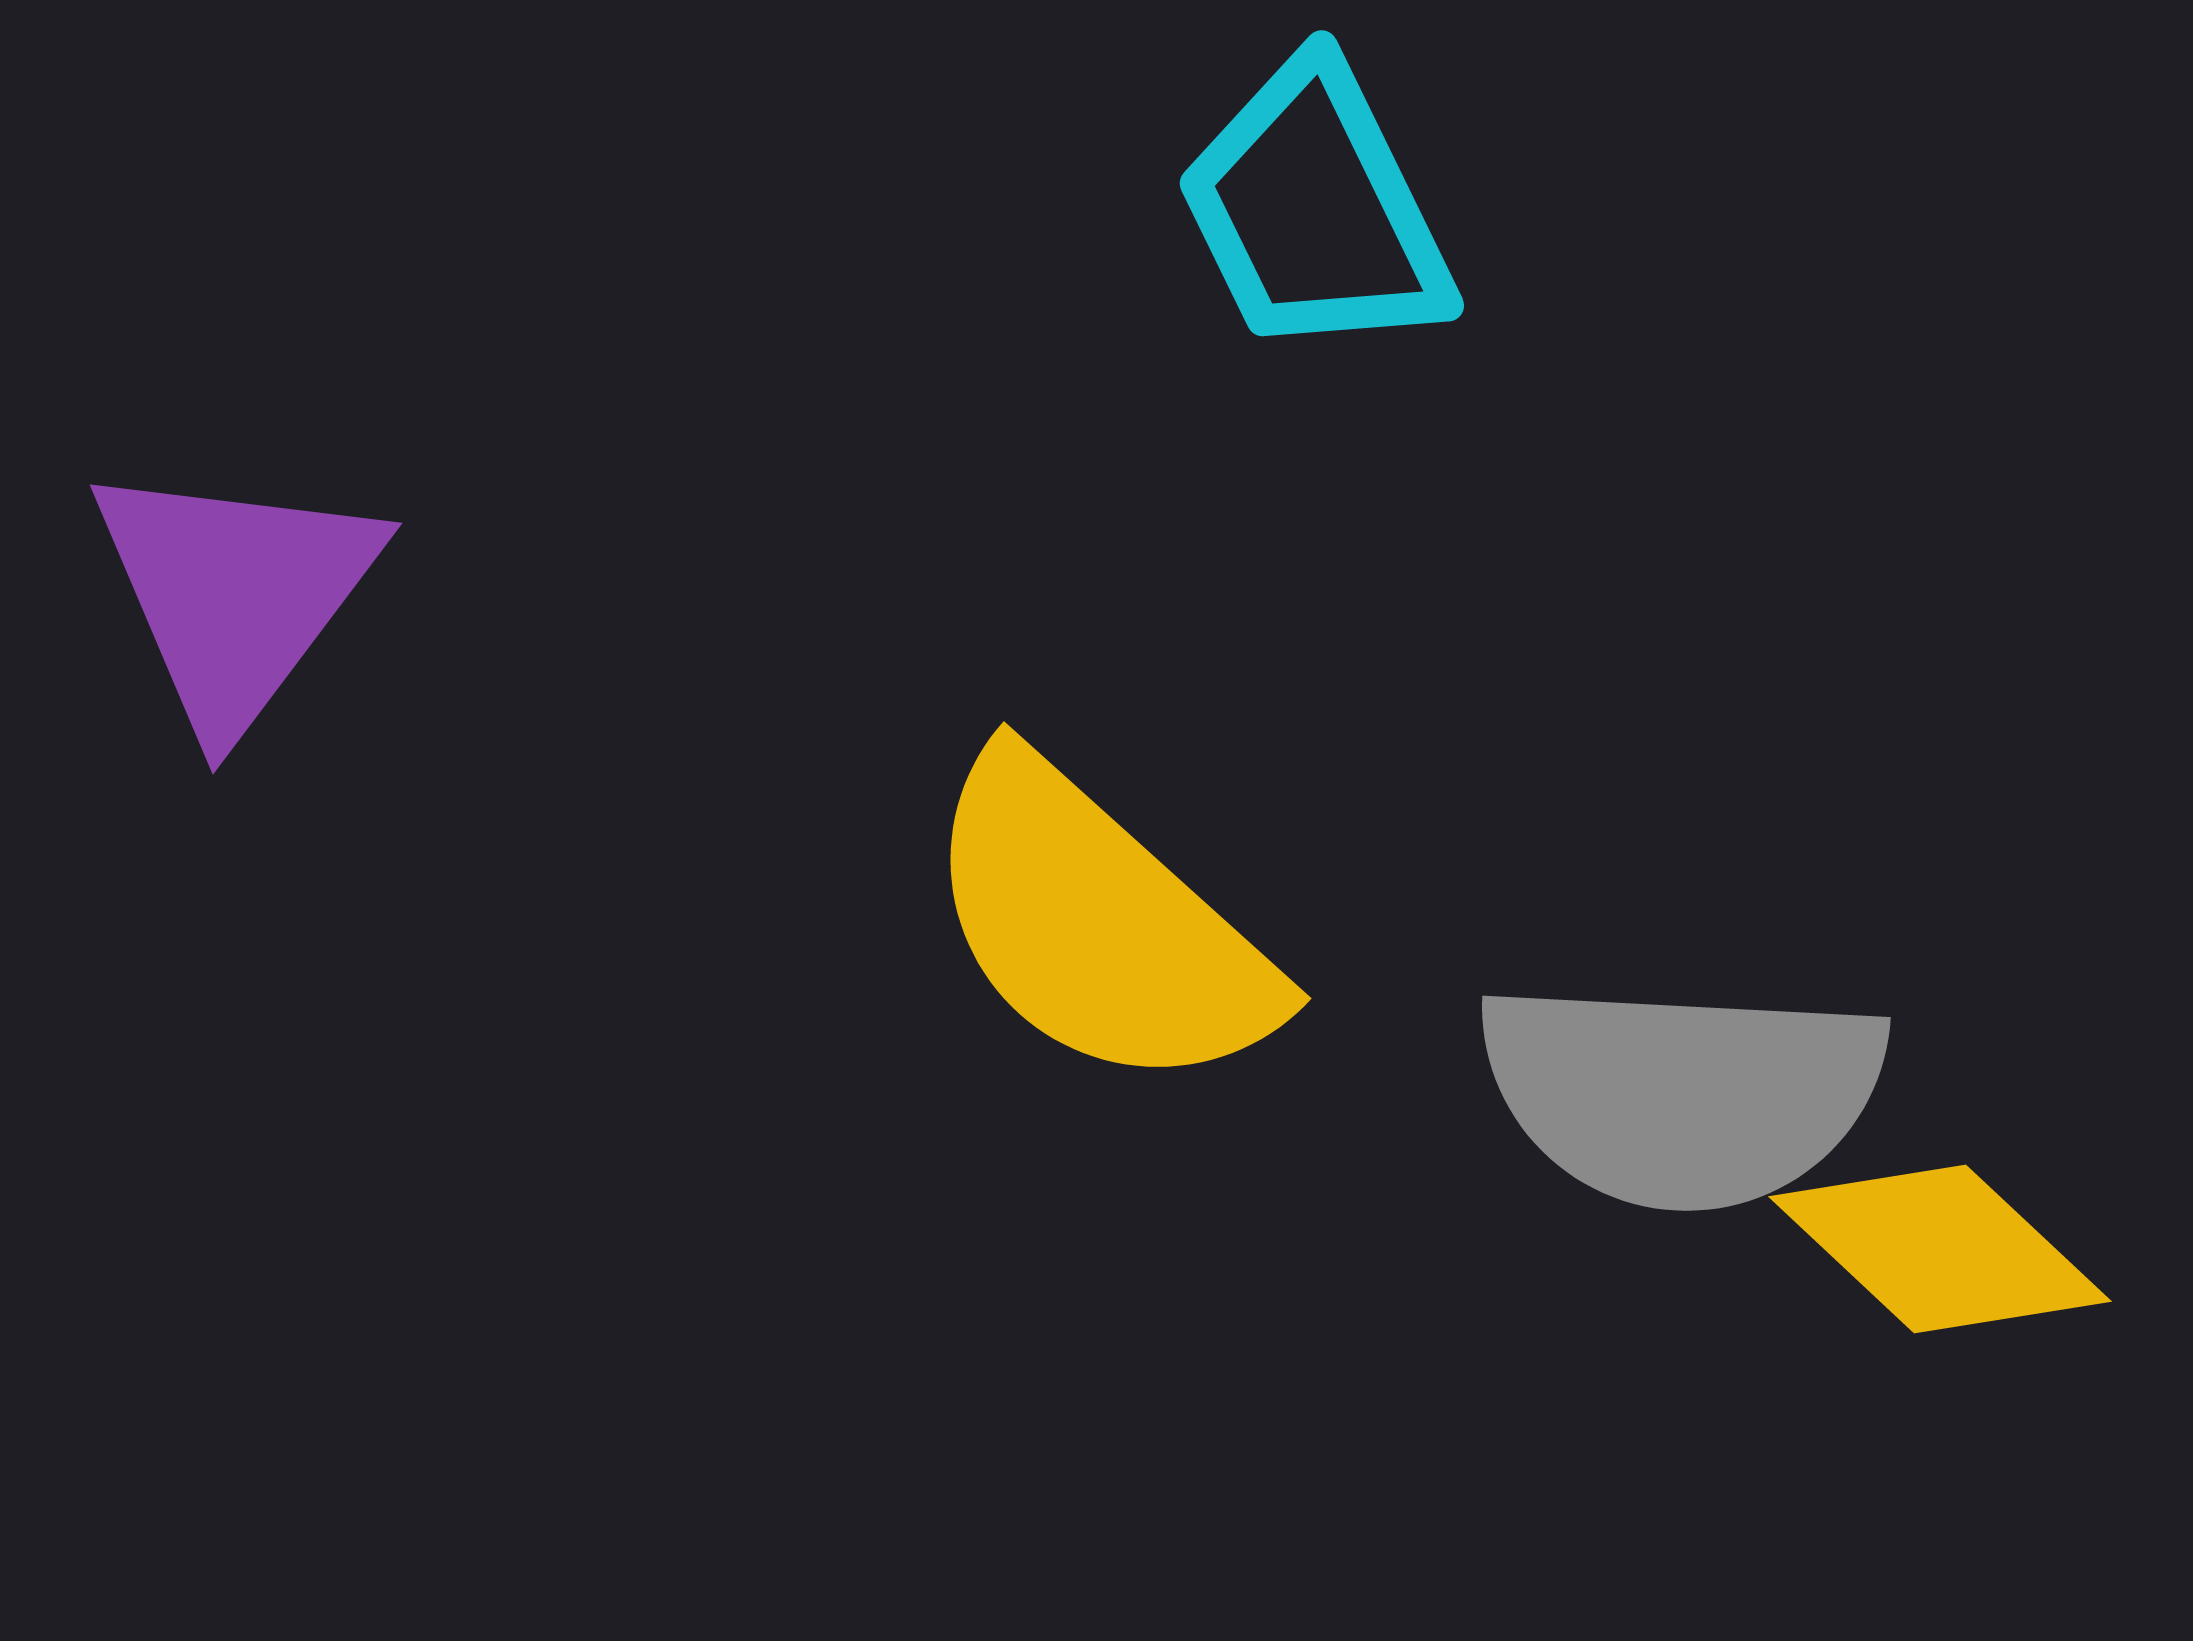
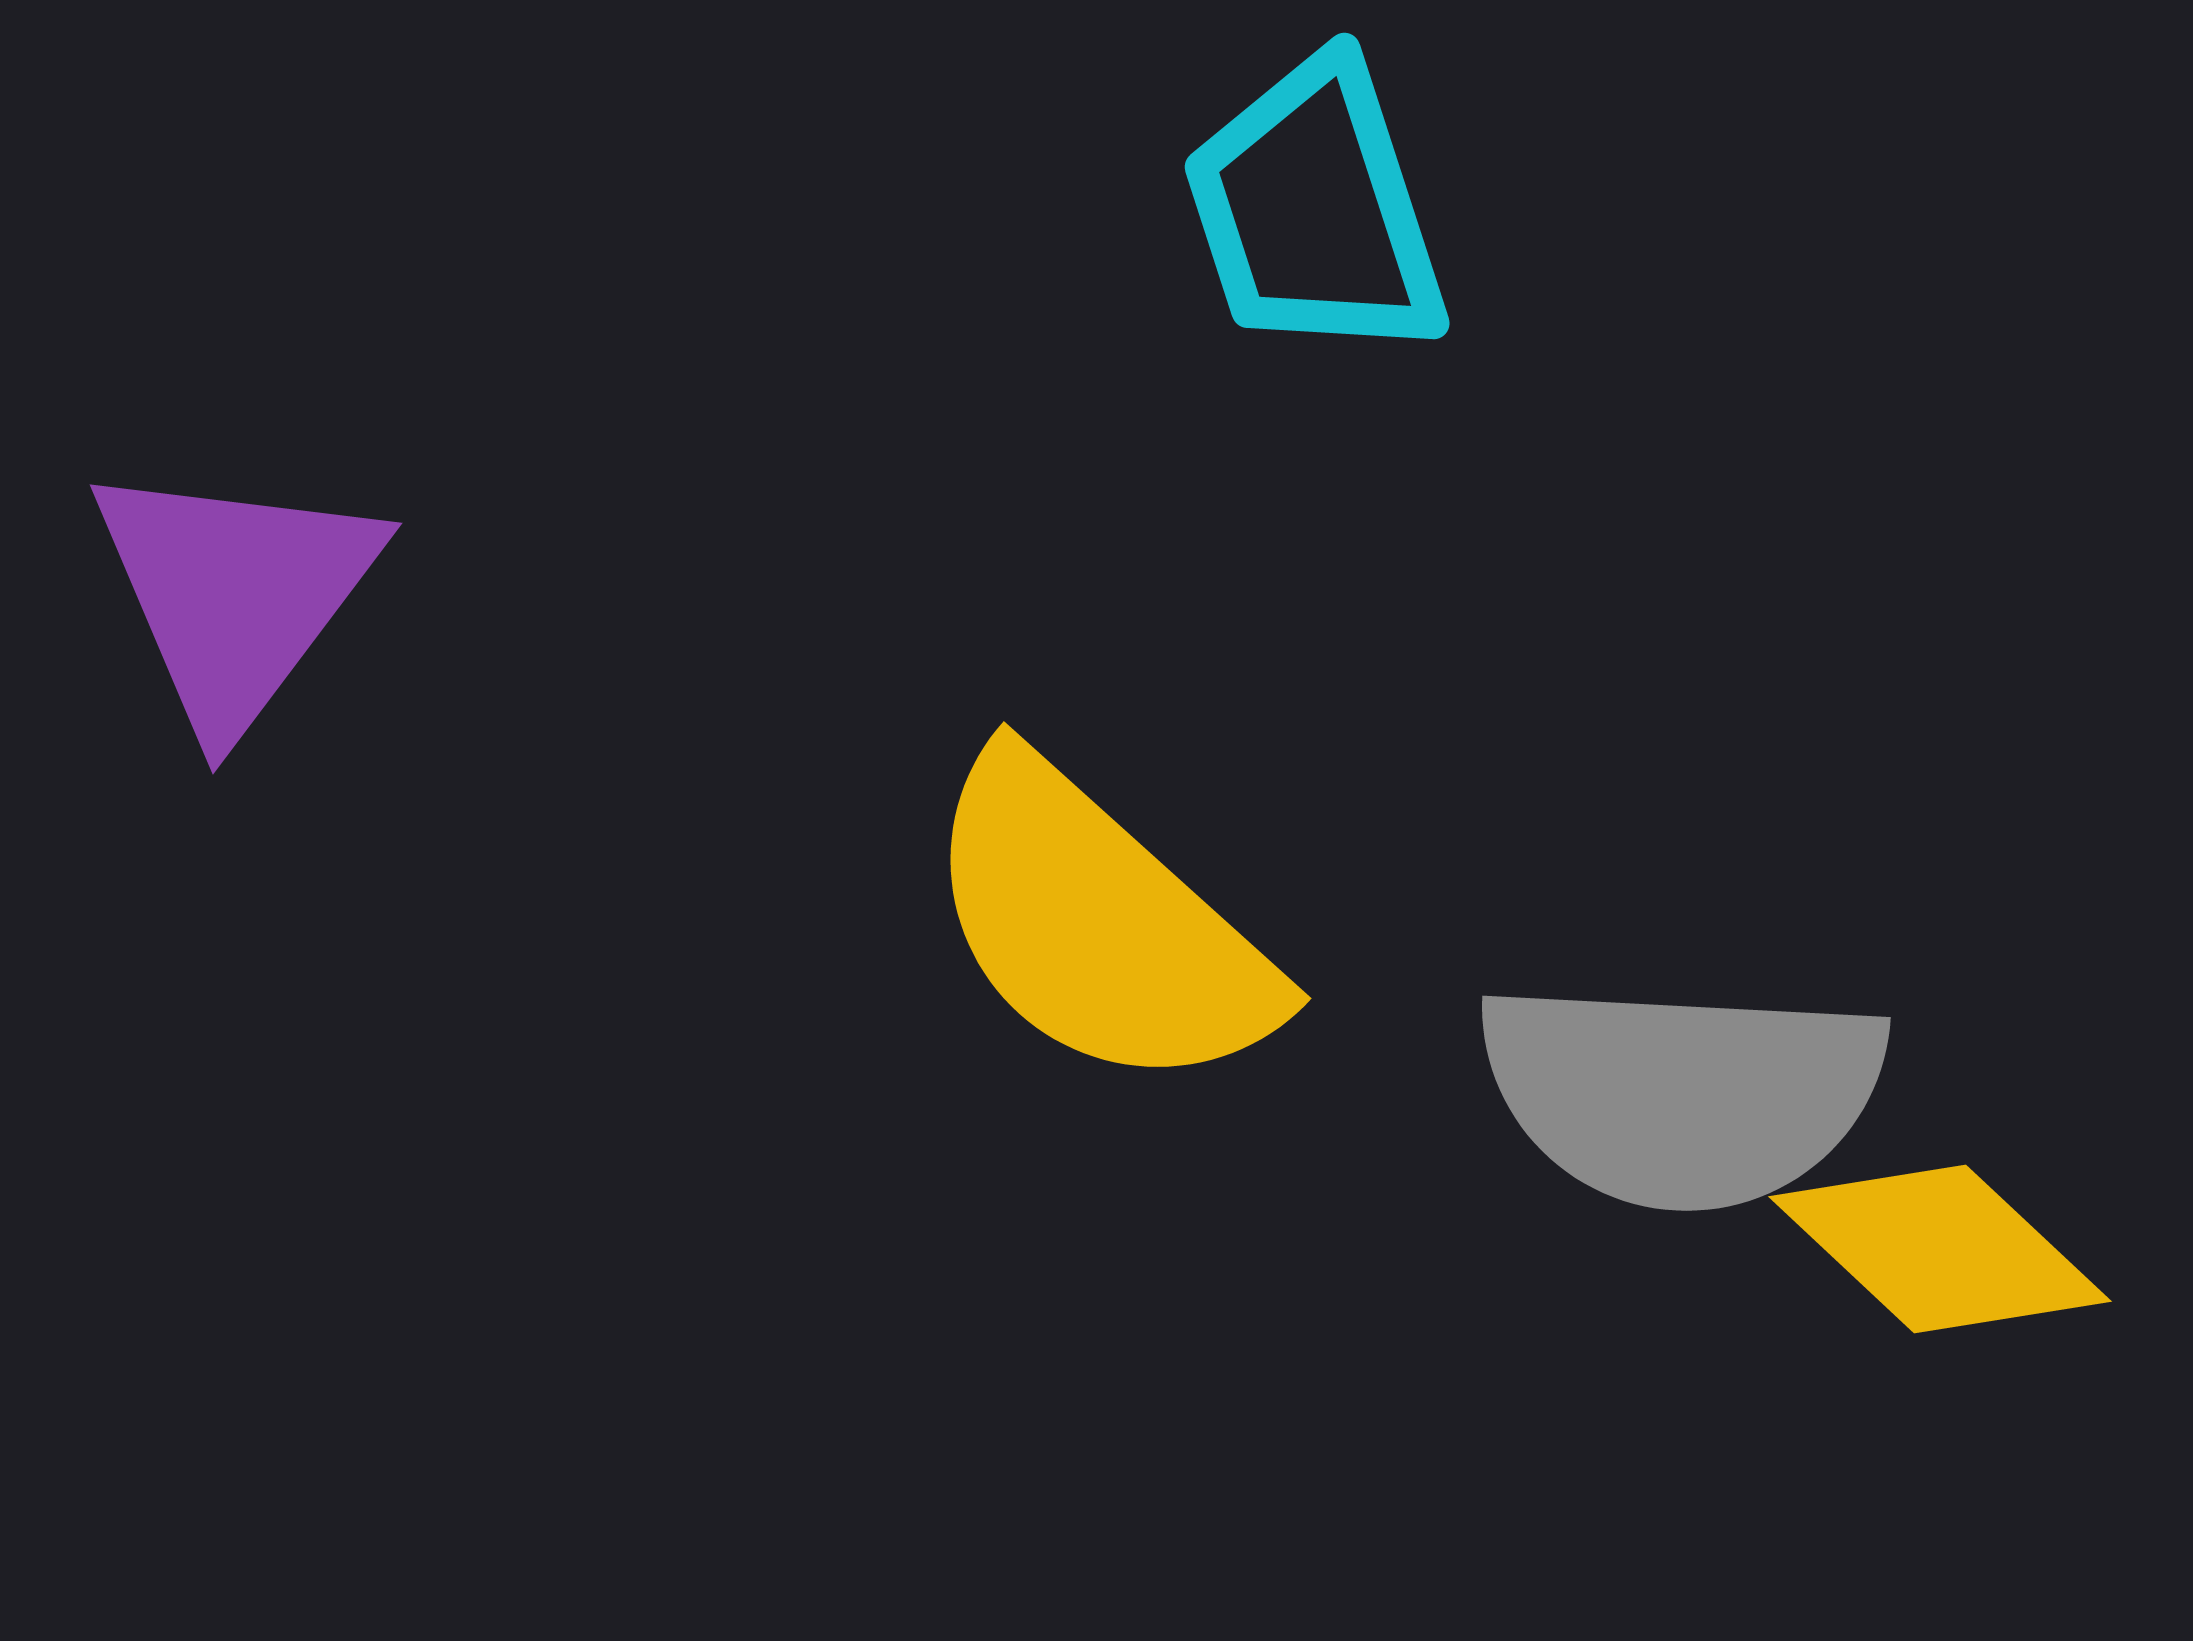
cyan trapezoid: rotated 8 degrees clockwise
